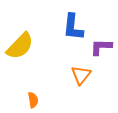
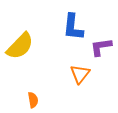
purple L-shape: rotated 10 degrees counterclockwise
orange triangle: moved 1 px left, 1 px up
